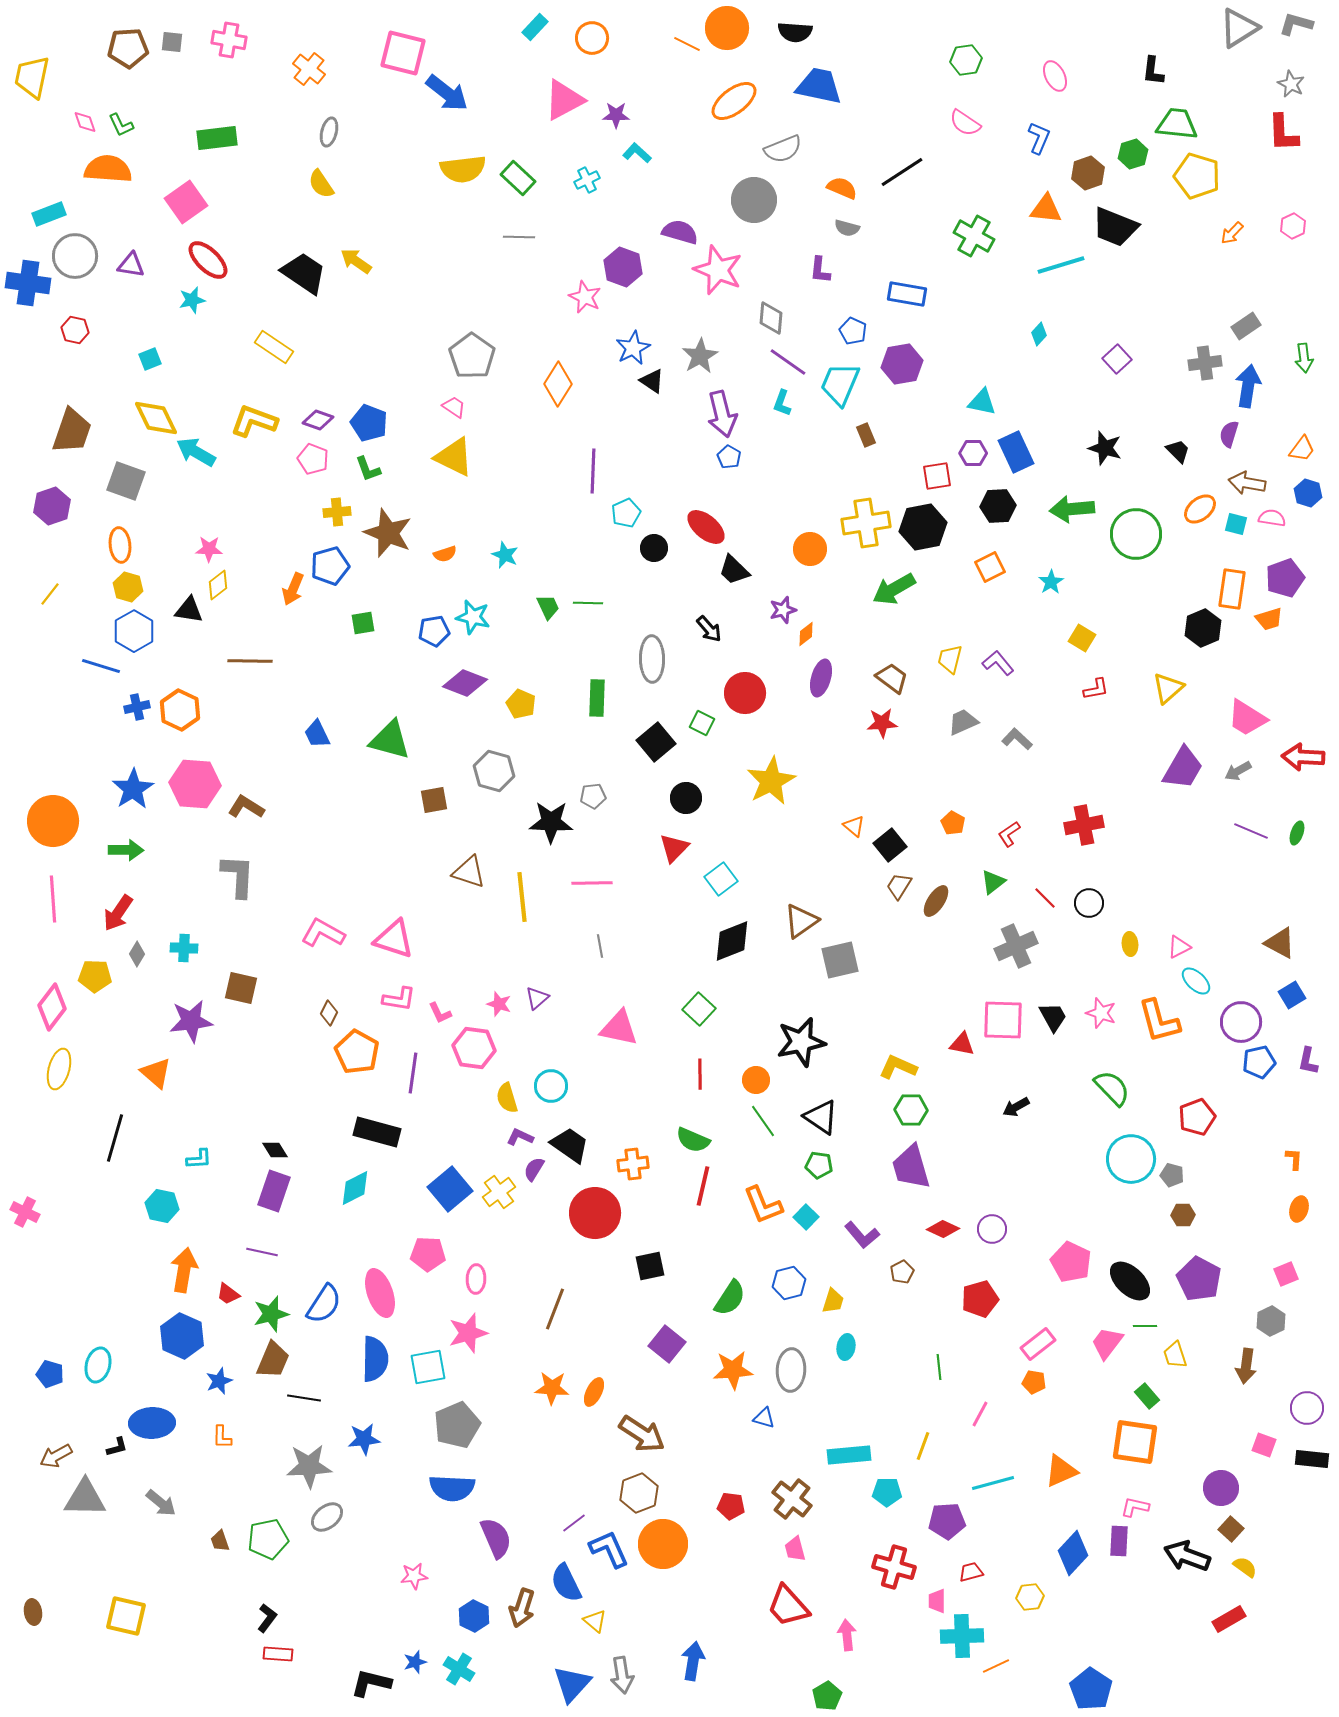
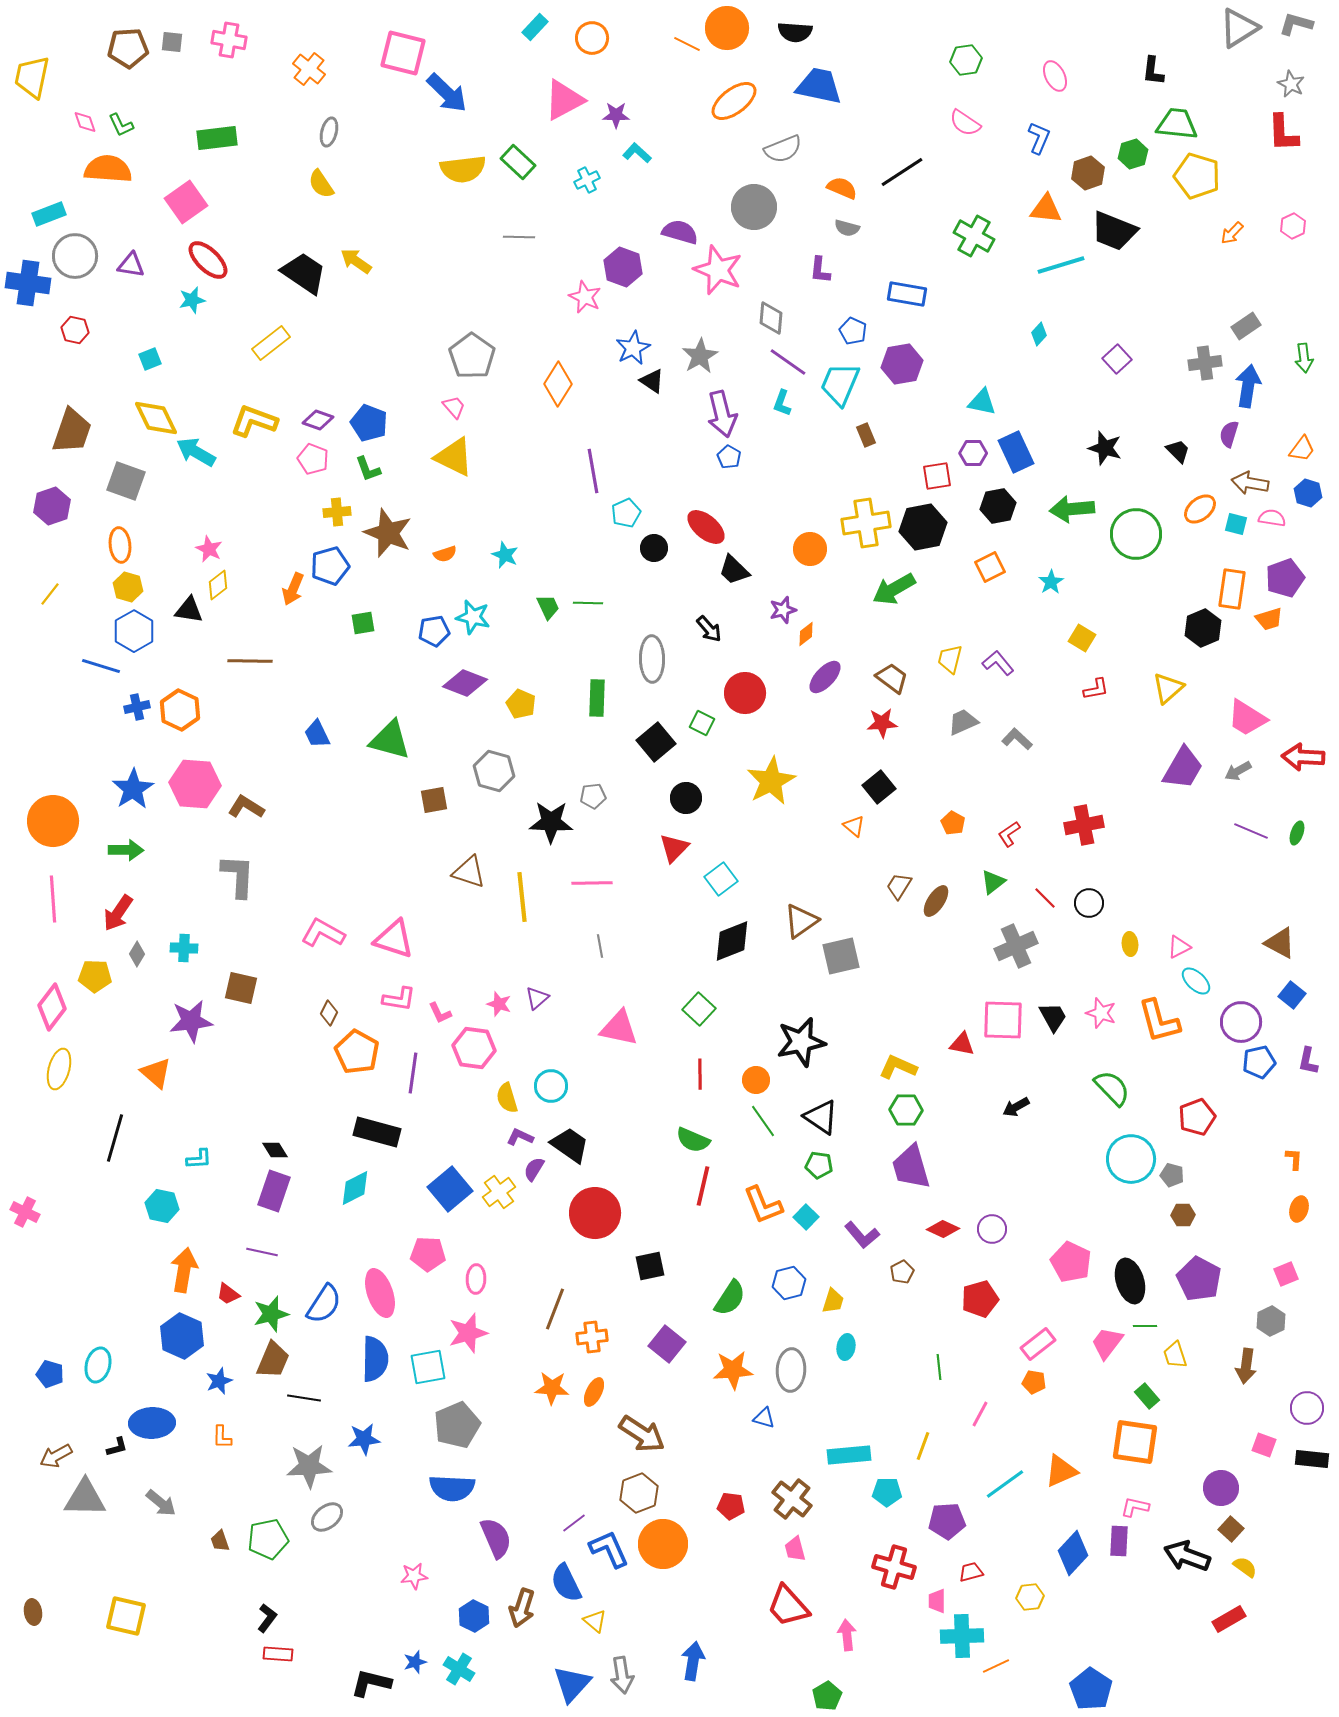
blue arrow at (447, 93): rotated 6 degrees clockwise
green rectangle at (518, 178): moved 16 px up
gray circle at (754, 200): moved 7 px down
black trapezoid at (1115, 227): moved 1 px left, 4 px down
yellow rectangle at (274, 347): moved 3 px left, 4 px up; rotated 72 degrees counterclockwise
pink trapezoid at (454, 407): rotated 15 degrees clockwise
purple line at (593, 471): rotated 12 degrees counterclockwise
brown arrow at (1247, 483): moved 3 px right
black hexagon at (998, 506): rotated 8 degrees counterclockwise
pink star at (209, 549): rotated 24 degrees clockwise
purple ellipse at (821, 678): moved 4 px right, 1 px up; rotated 27 degrees clockwise
black square at (890, 845): moved 11 px left, 58 px up
gray square at (840, 960): moved 1 px right, 4 px up
blue square at (1292, 995): rotated 20 degrees counterclockwise
green hexagon at (911, 1110): moved 5 px left
orange cross at (633, 1164): moved 41 px left, 173 px down
black ellipse at (1130, 1281): rotated 30 degrees clockwise
cyan line at (993, 1483): moved 12 px right, 1 px down; rotated 21 degrees counterclockwise
